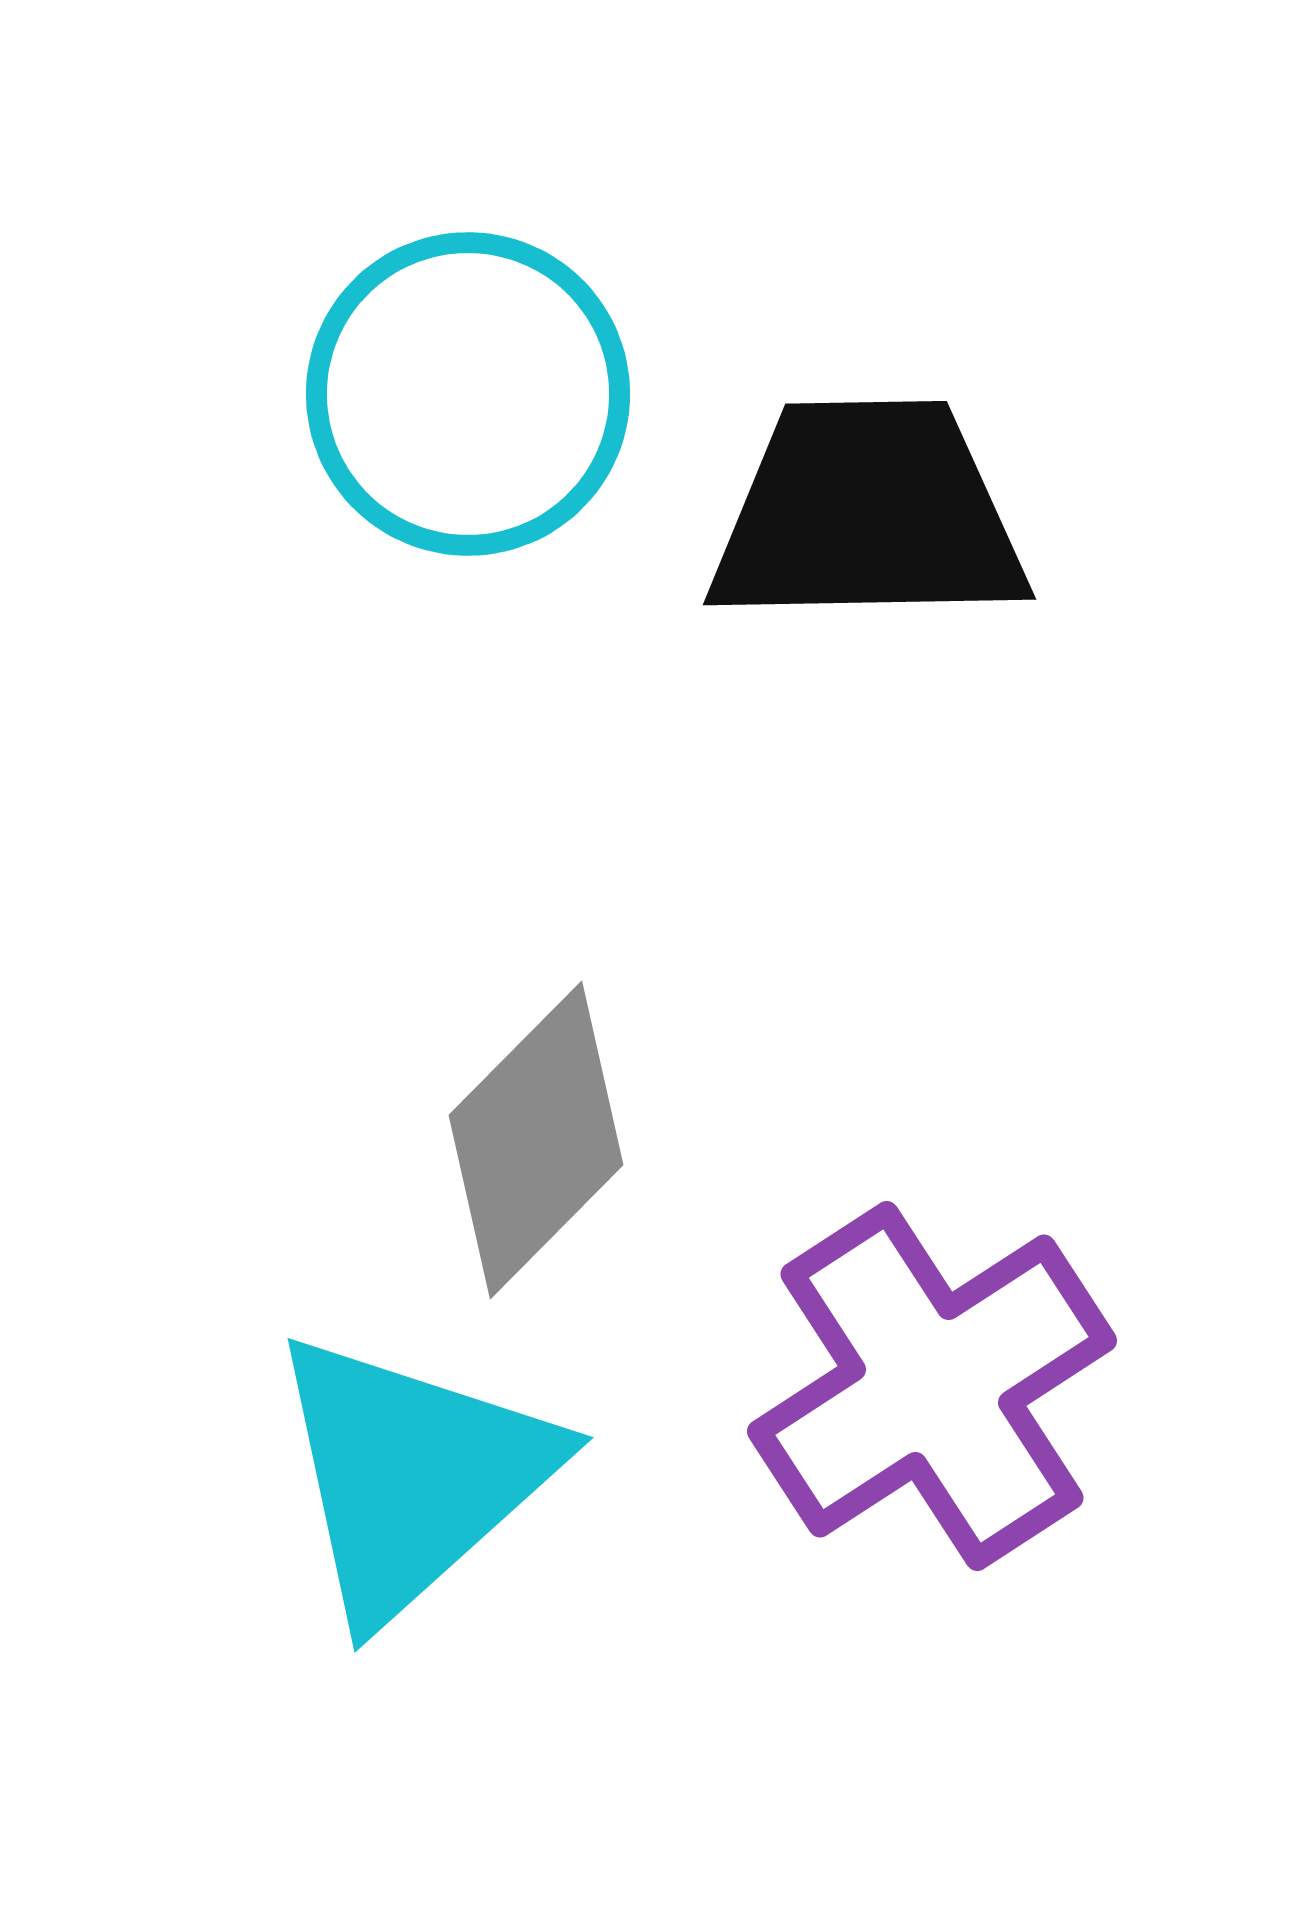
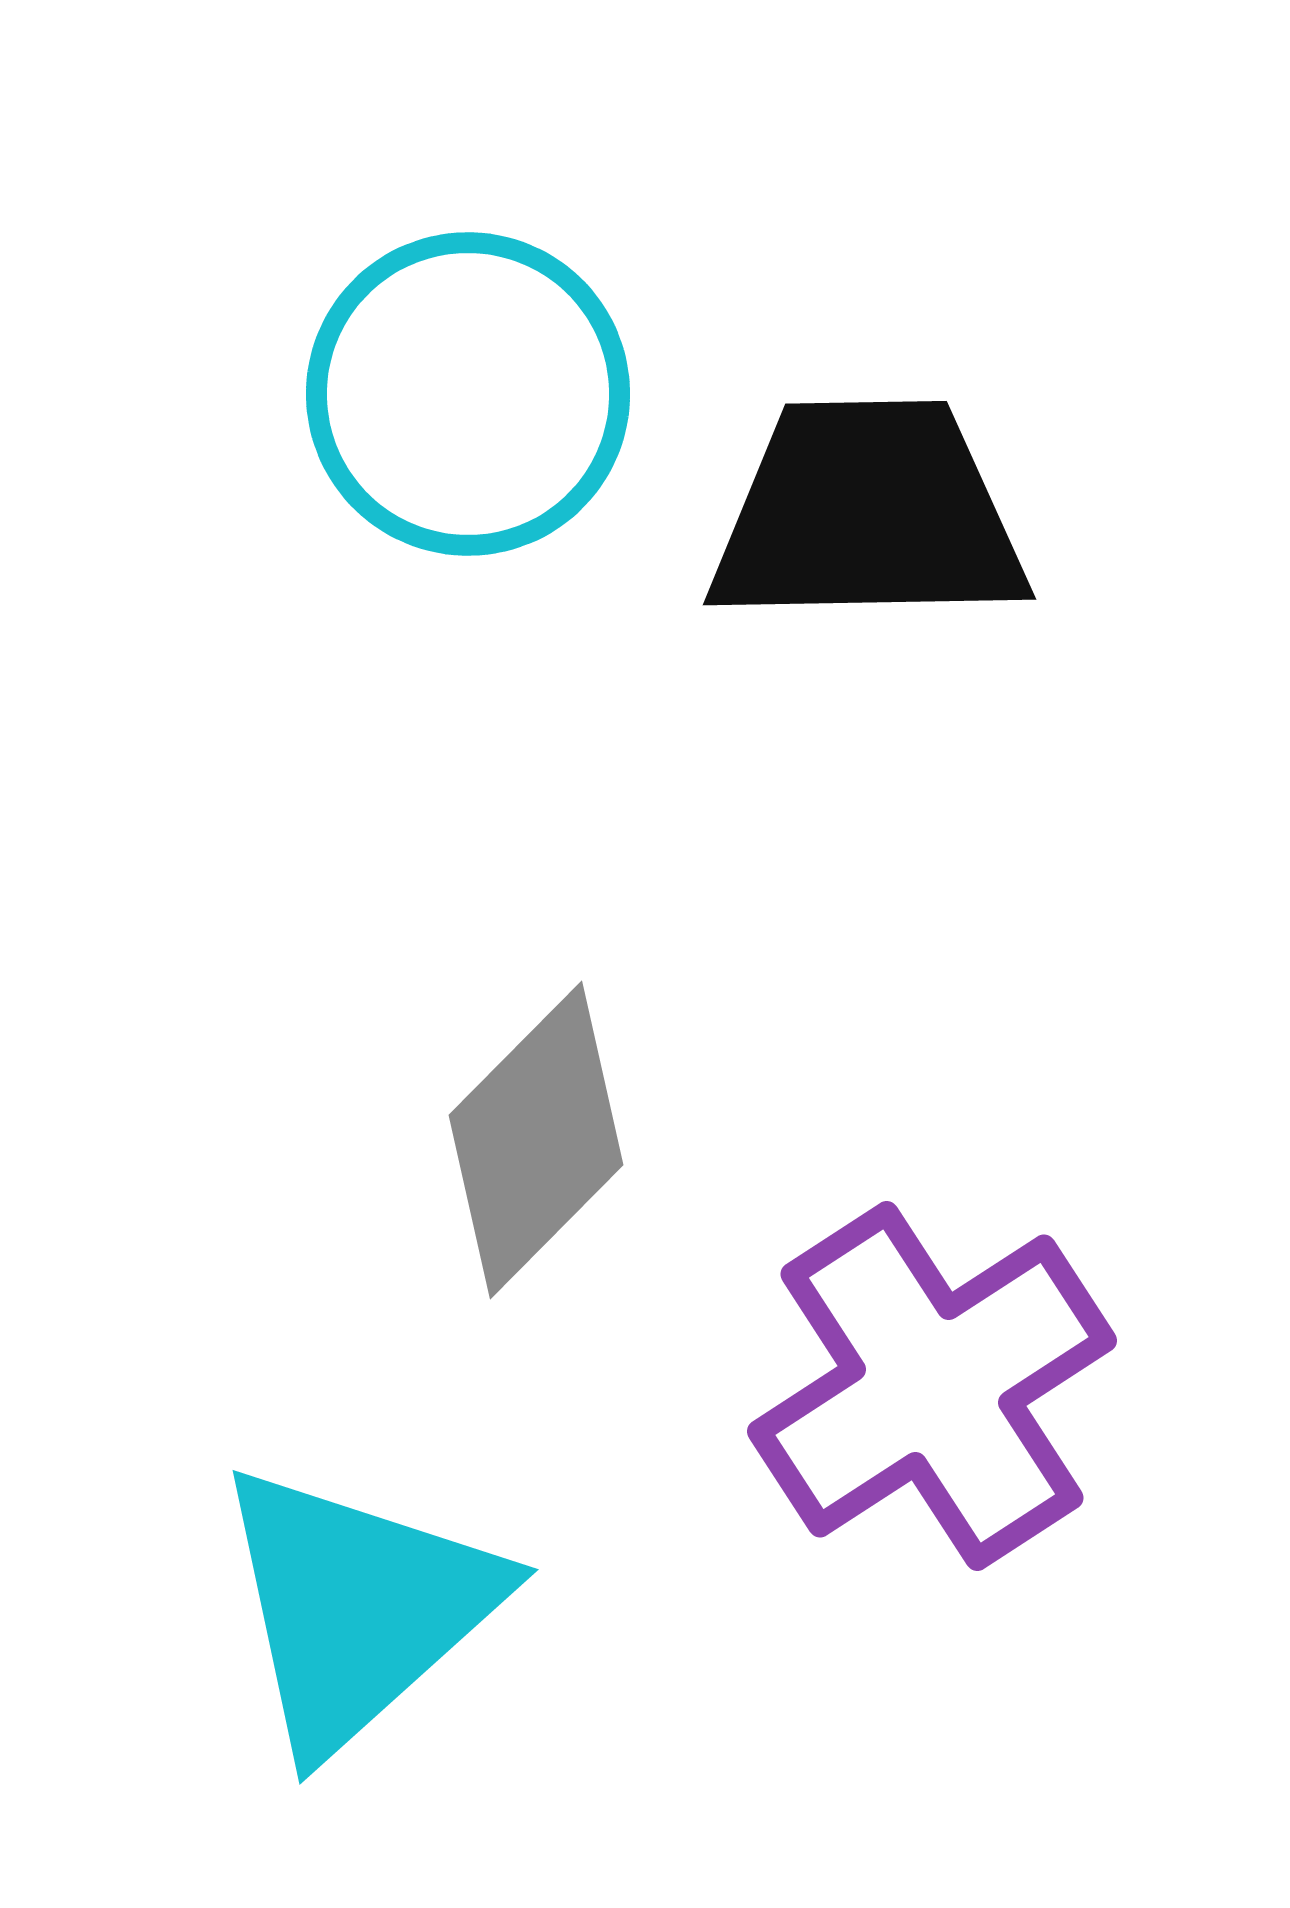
cyan triangle: moved 55 px left, 132 px down
